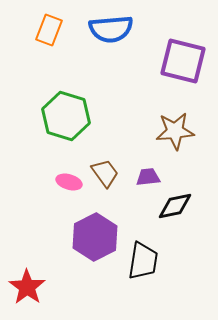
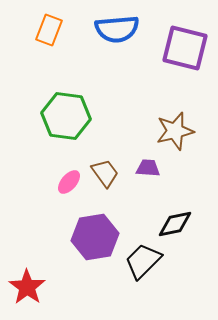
blue semicircle: moved 6 px right
purple square: moved 2 px right, 13 px up
green hexagon: rotated 9 degrees counterclockwise
brown star: rotated 9 degrees counterclockwise
purple trapezoid: moved 9 px up; rotated 10 degrees clockwise
pink ellipse: rotated 65 degrees counterclockwise
black diamond: moved 18 px down
purple hexagon: rotated 18 degrees clockwise
black trapezoid: rotated 144 degrees counterclockwise
